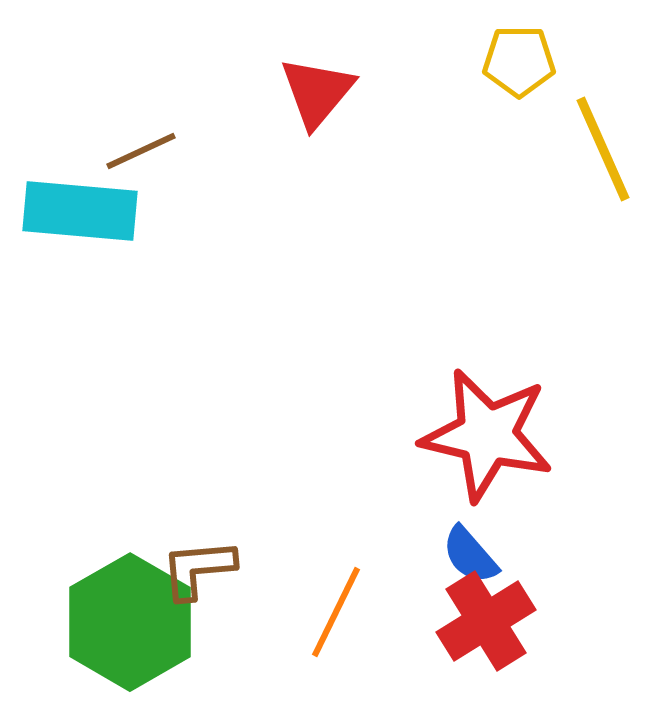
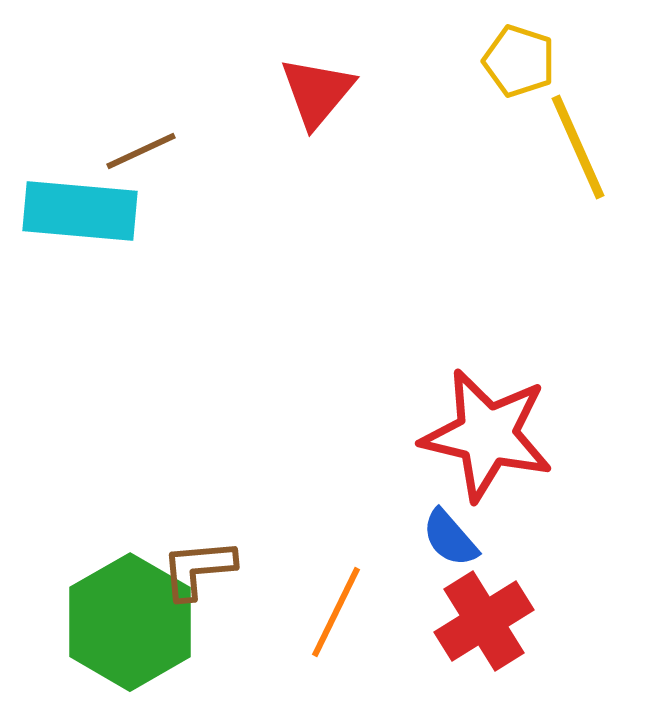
yellow pentagon: rotated 18 degrees clockwise
yellow line: moved 25 px left, 2 px up
blue semicircle: moved 20 px left, 17 px up
red cross: moved 2 px left
